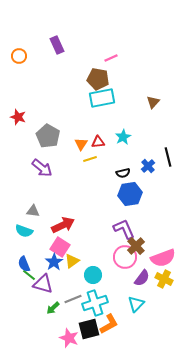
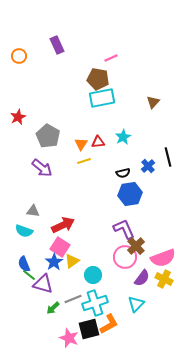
red star: rotated 28 degrees clockwise
yellow line: moved 6 px left, 2 px down
